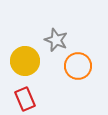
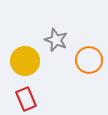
orange circle: moved 11 px right, 6 px up
red rectangle: moved 1 px right
